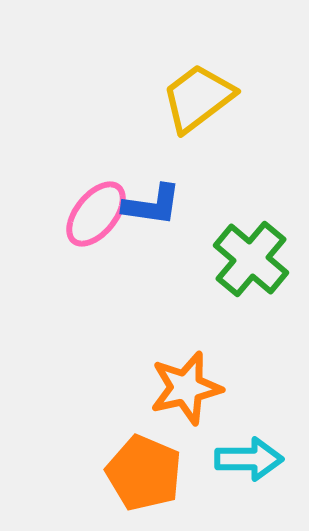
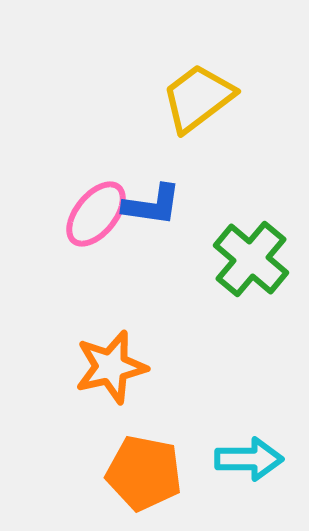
orange star: moved 75 px left, 21 px up
orange pentagon: rotated 12 degrees counterclockwise
